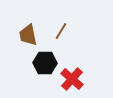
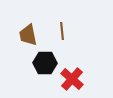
brown line: moved 1 px right; rotated 36 degrees counterclockwise
